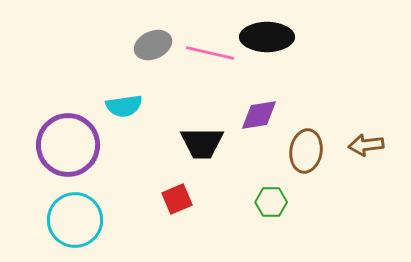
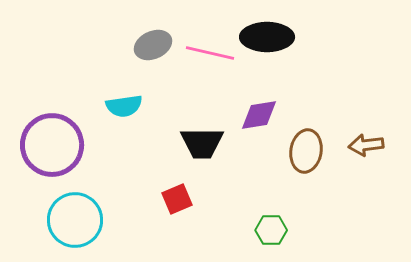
purple circle: moved 16 px left
green hexagon: moved 28 px down
